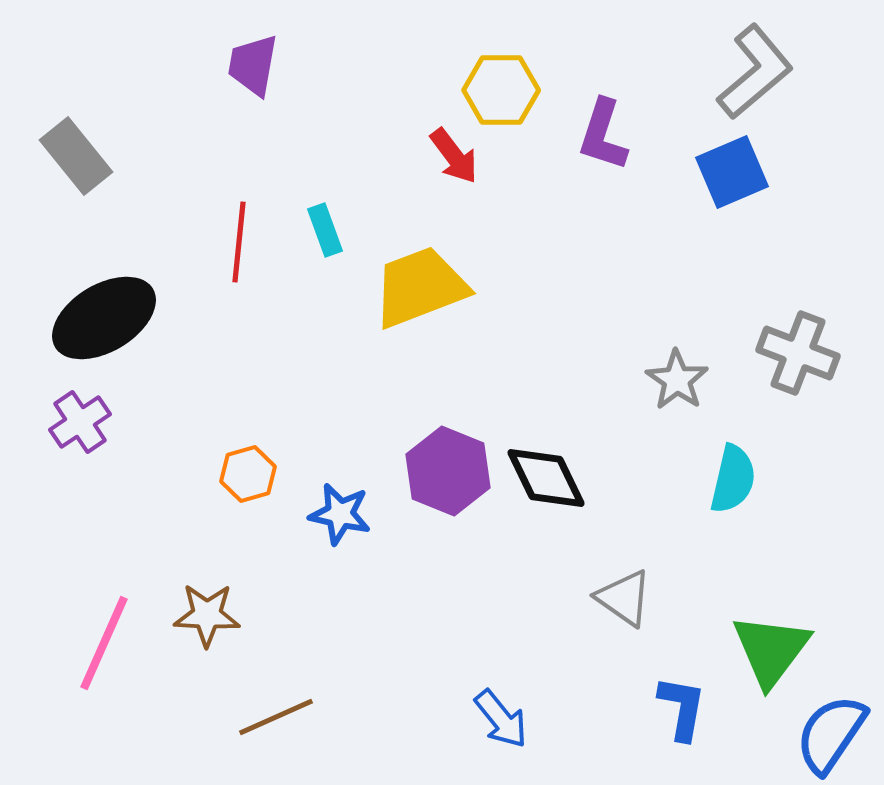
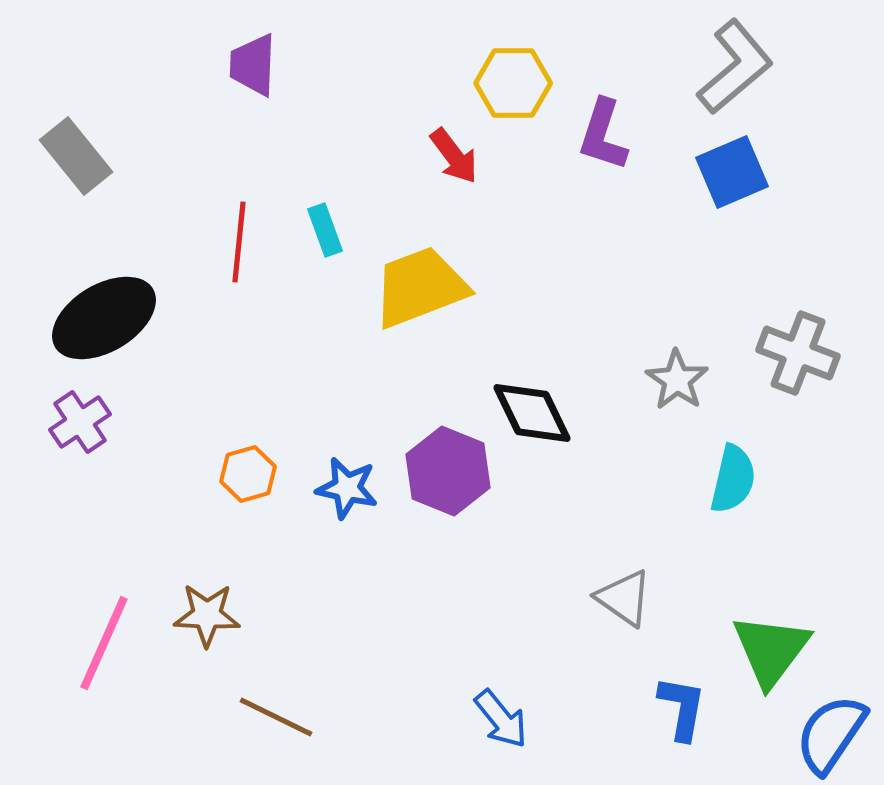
purple trapezoid: rotated 8 degrees counterclockwise
gray L-shape: moved 20 px left, 5 px up
yellow hexagon: moved 12 px right, 7 px up
black diamond: moved 14 px left, 65 px up
blue star: moved 7 px right, 26 px up
brown line: rotated 50 degrees clockwise
